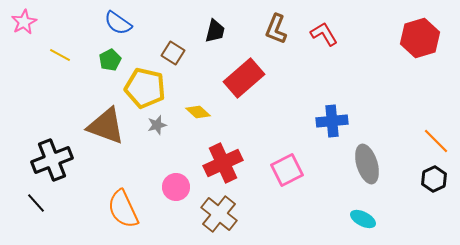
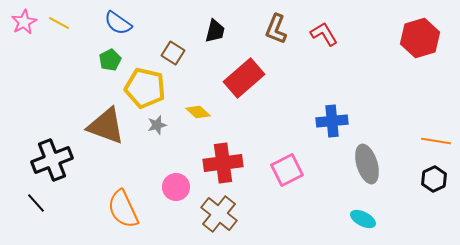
yellow line: moved 1 px left, 32 px up
orange line: rotated 36 degrees counterclockwise
red cross: rotated 18 degrees clockwise
